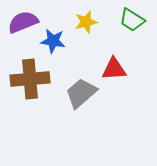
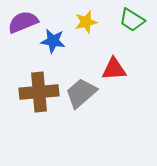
brown cross: moved 9 px right, 13 px down
